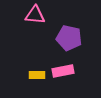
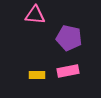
pink rectangle: moved 5 px right
